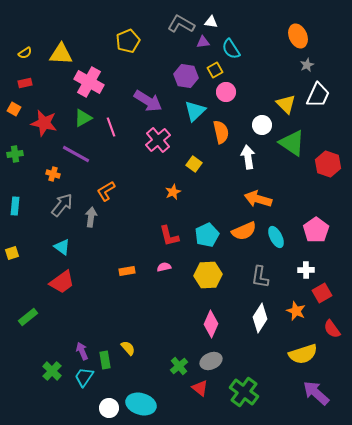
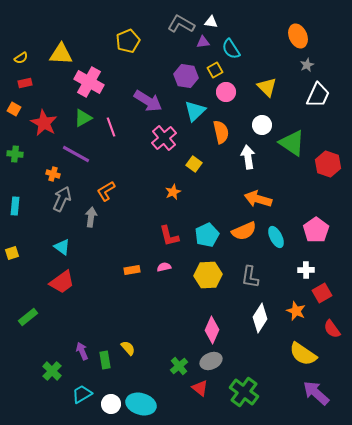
yellow semicircle at (25, 53): moved 4 px left, 5 px down
yellow triangle at (286, 104): moved 19 px left, 17 px up
red star at (44, 123): rotated 16 degrees clockwise
pink cross at (158, 140): moved 6 px right, 2 px up
green cross at (15, 154): rotated 14 degrees clockwise
gray arrow at (62, 205): moved 6 px up; rotated 15 degrees counterclockwise
orange rectangle at (127, 271): moved 5 px right, 1 px up
gray L-shape at (260, 277): moved 10 px left
pink diamond at (211, 324): moved 1 px right, 6 px down
yellow semicircle at (303, 354): rotated 52 degrees clockwise
cyan trapezoid at (84, 377): moved 2 px left, 17 px down; rotated 25 degrees clockwise
white circle at (109, 408): moved 2 px right, 4 px up
